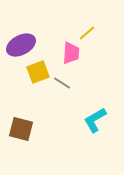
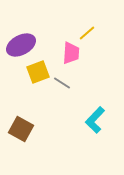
cyan L-shape: rotated 16 degrees counterclockwise
brown square: rotated 15 degrees clockwise
